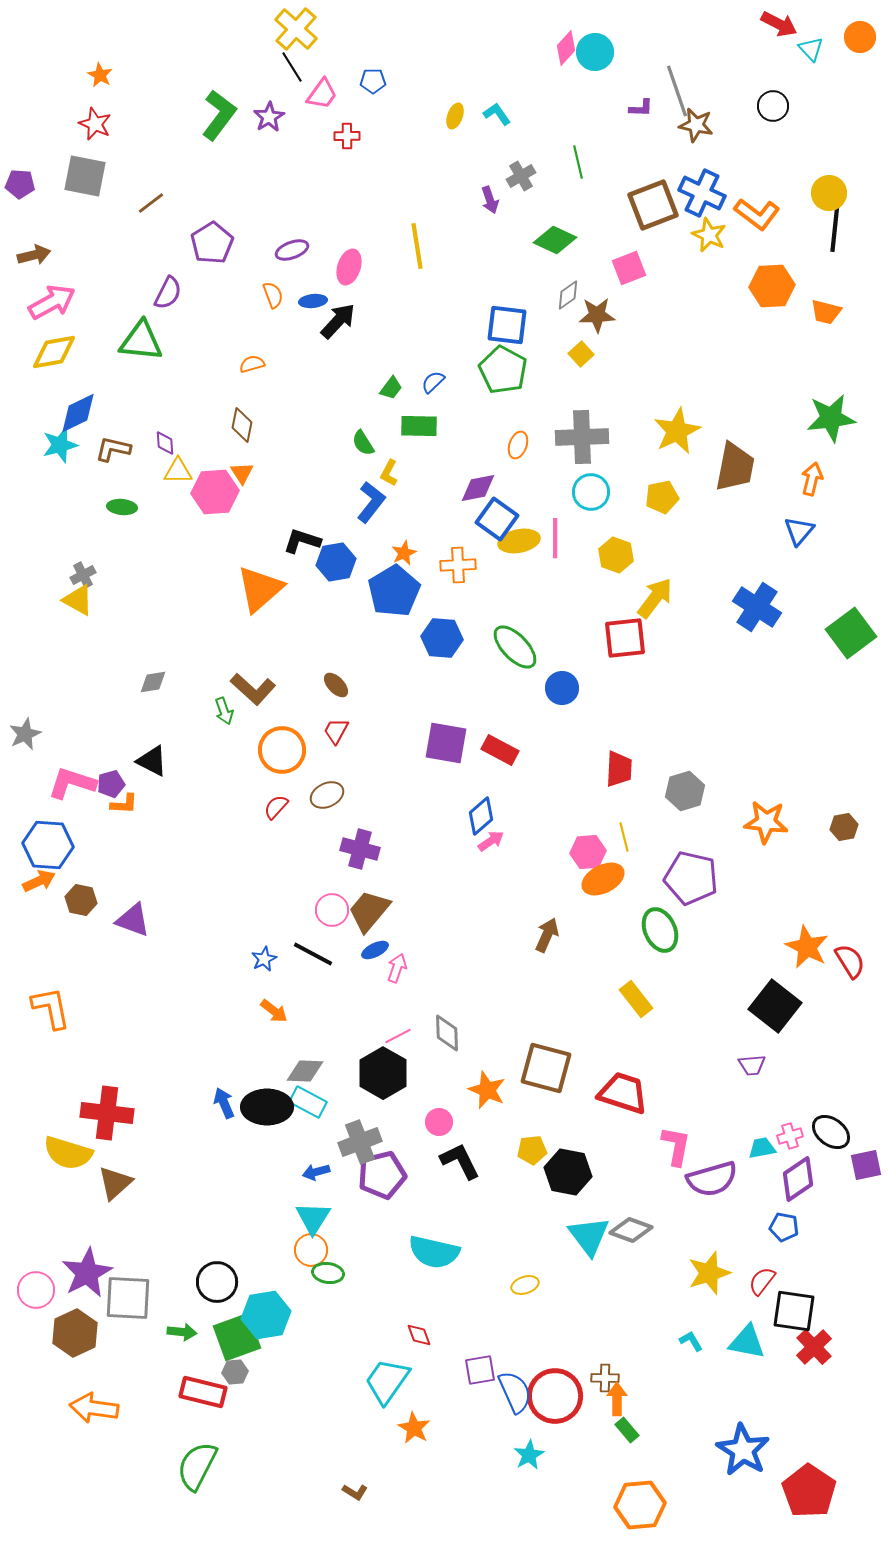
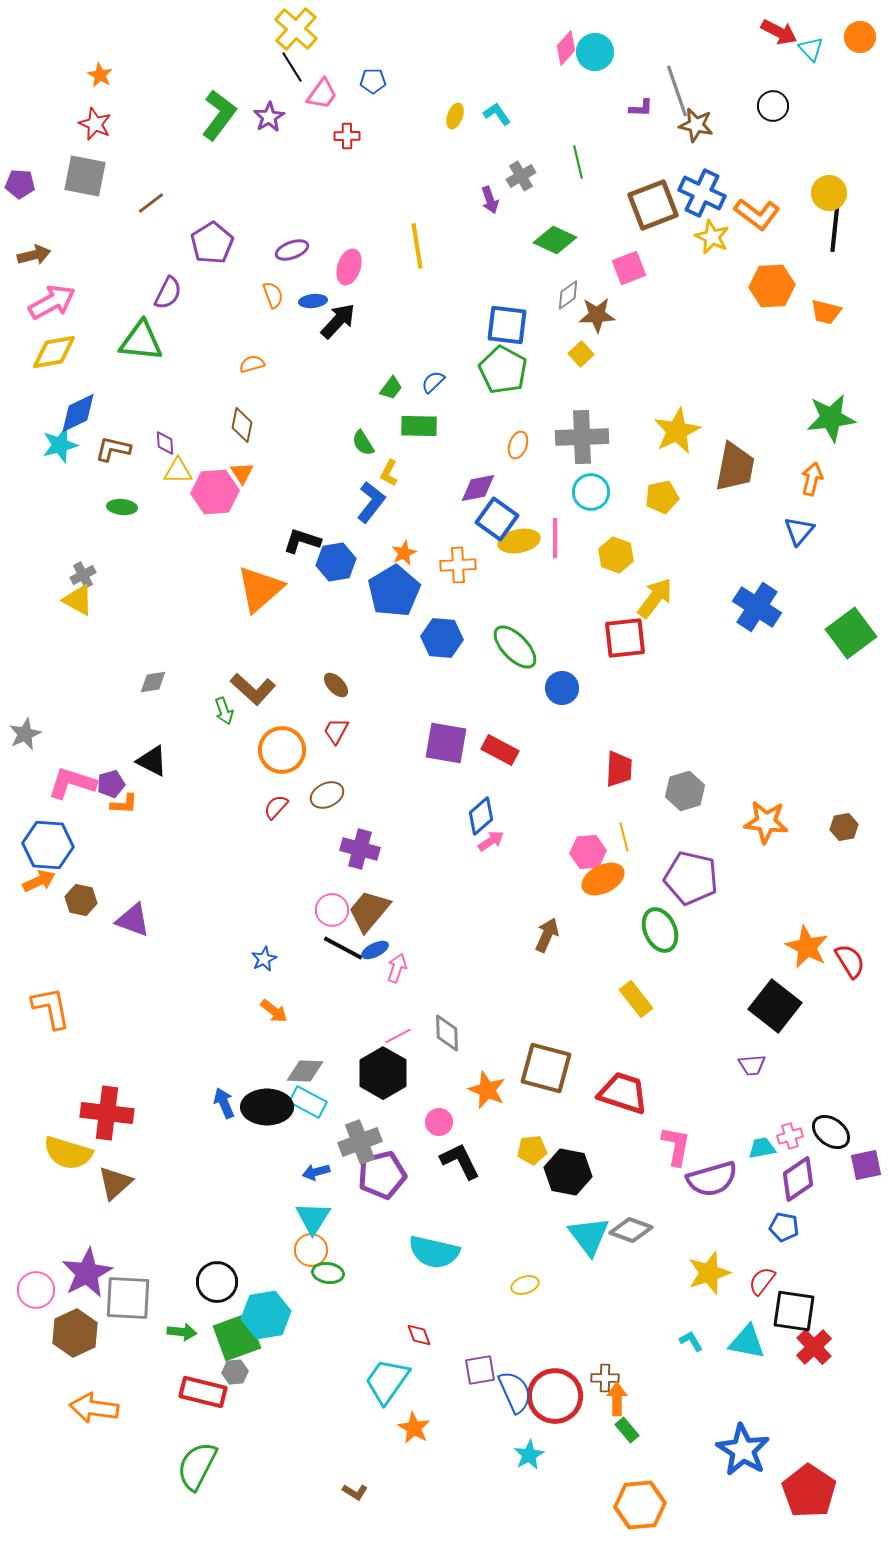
red arrow at (779, 24): moved 8 px down
yellow star at (709, 235): moved 3 px right, 2 px down
black line at (313, 954): moved 30 px right, 6 px up
